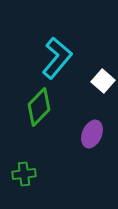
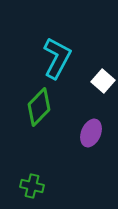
cyan L-shape: rotated 12 degrees counterclockwise
purple ellipse: moved 1 px left, 1 px up
green cross: moved 8 px right, 12 px down; rotated 20 degrees clockwise
